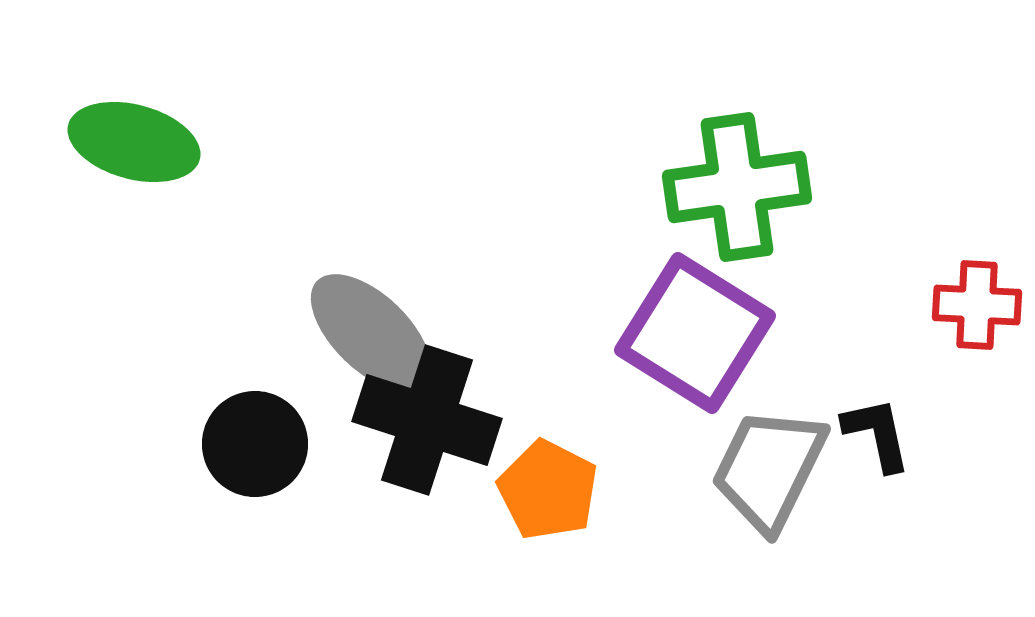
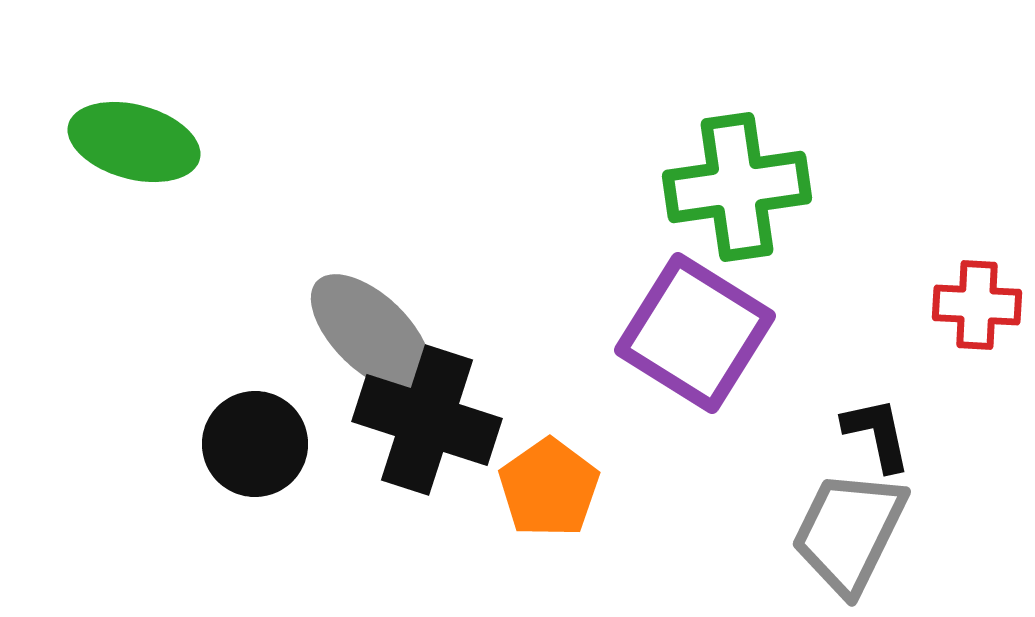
gray trapezoid: moved 80 px right, 63 px down
orange pentagon: moved 1 px right, 2 px up; rotated 10 degrees clockwise
